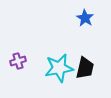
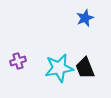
blue star: rotated 18 degrees clockwise
black trapezoid: rotated 145 degrees clockwise
